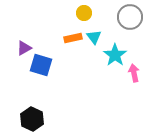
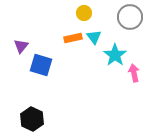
purple triangle: moved 3 px left, 2 px up; rotated 21 degrees counterclockwise
